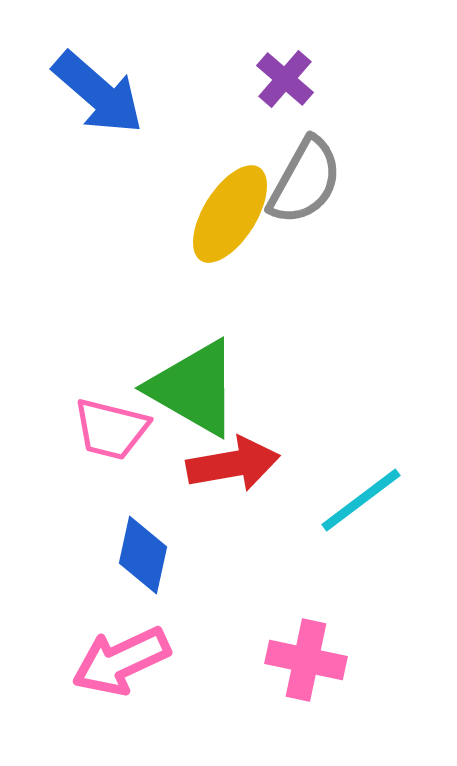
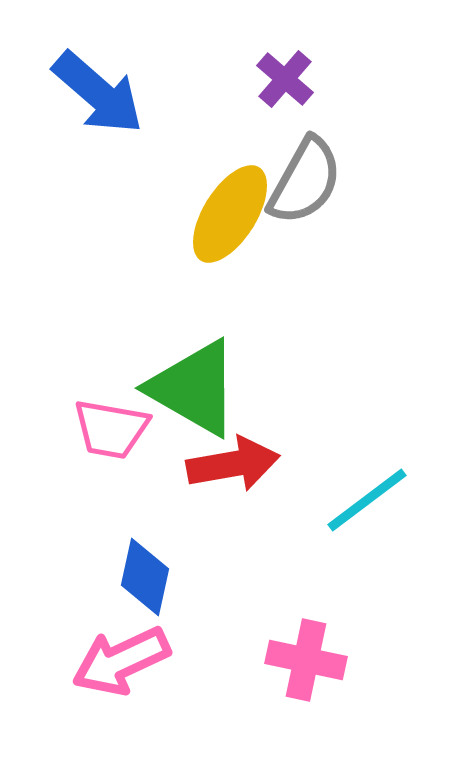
pink trapezoid: rotated 4 degrees counterclockwise
cyan line: moved 6 px right
blue diamond: moved 2 px right, 22 px down
